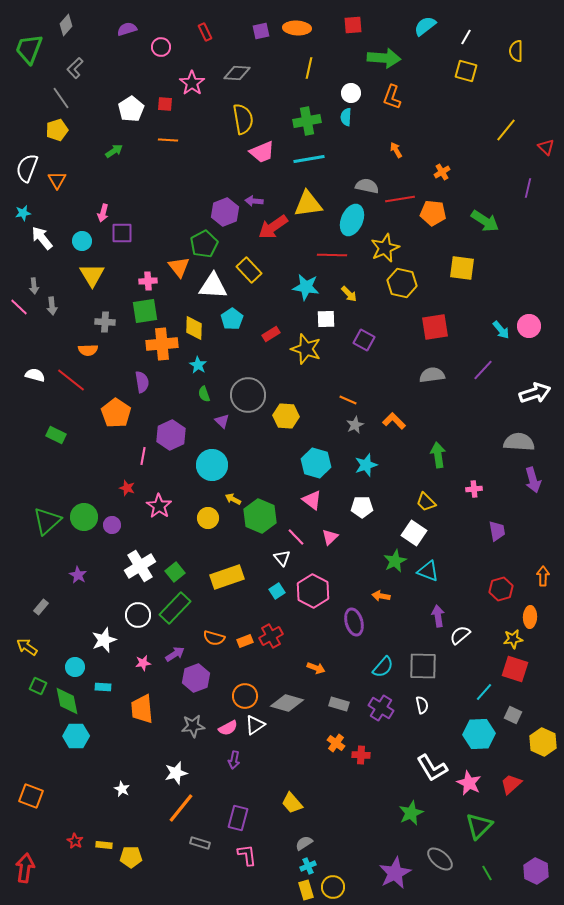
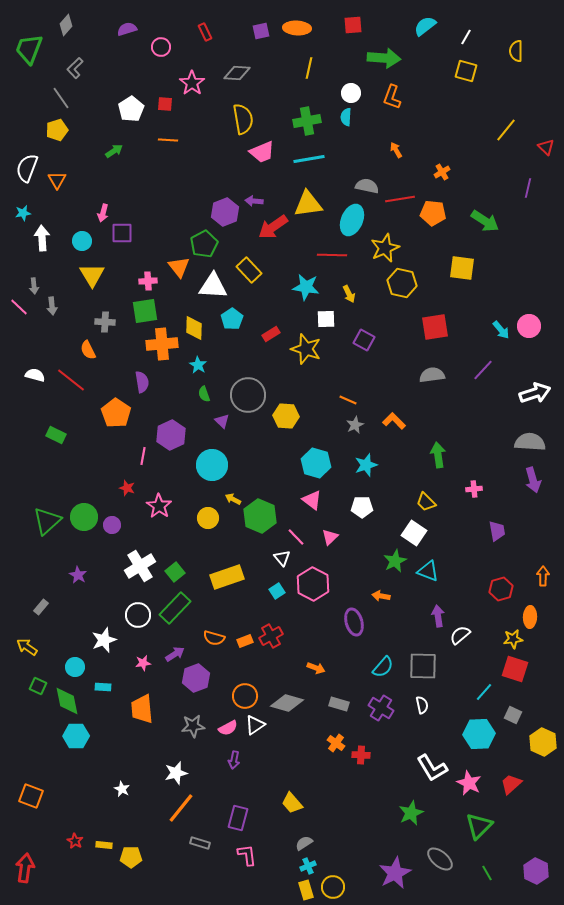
white arrow at (42, 238): rotated 35 degrees clockwise
yellow arrow at (349, 294): rotated 18 degrees clockwise
orange semicircle at (88, 350): rotated 66 degrees clockwise
gray semicircle at (519, 442): moved 11 px right
pink hexagon at (313, 591): moved 7 px up
